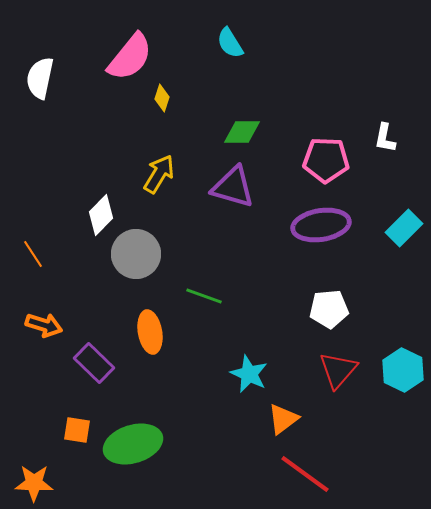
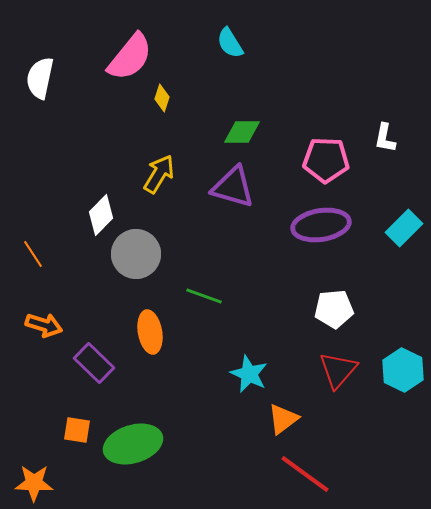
white pentagon: moved 5 px right
